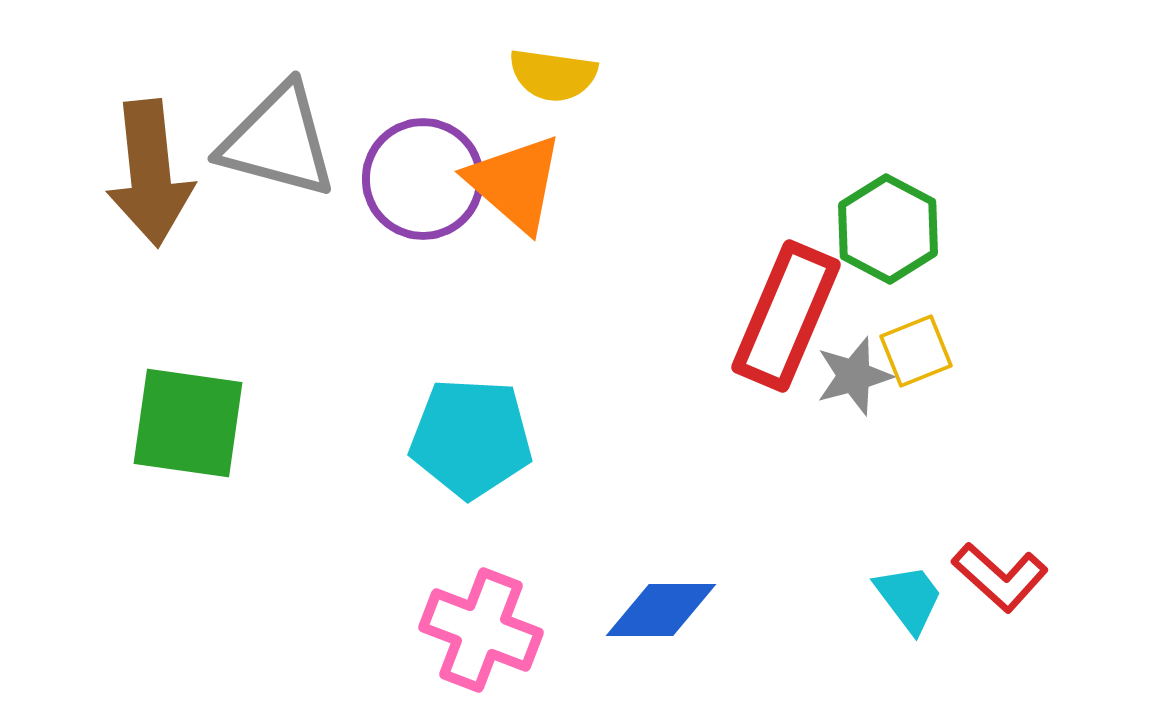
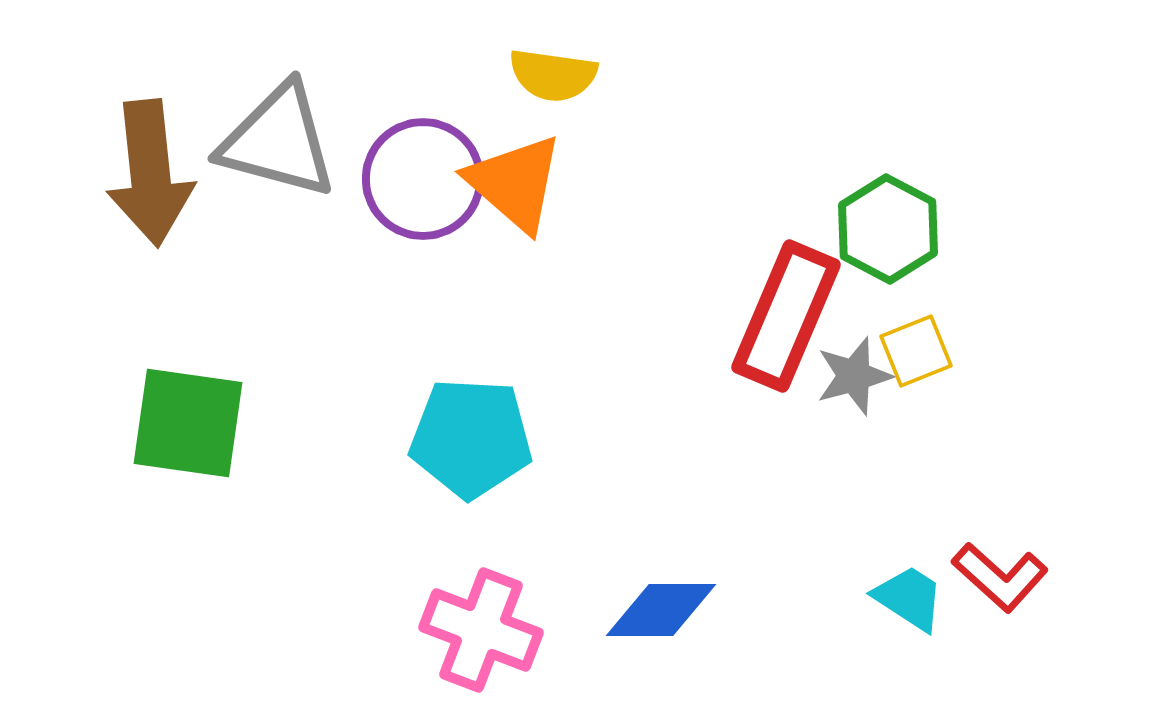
cyan trapezoid: rotated 20 degrees counterclockwise
